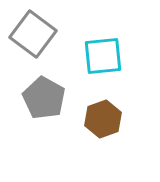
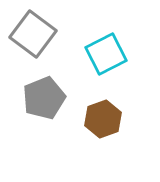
cyan square: moved 3 px right, 2 px up; rotated 21 degrees counterclockwise
gray pentagon: rotated 21 degrees clockwise
